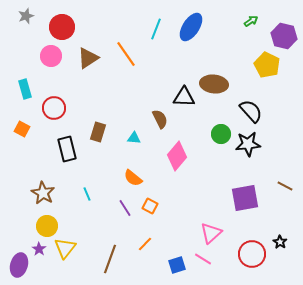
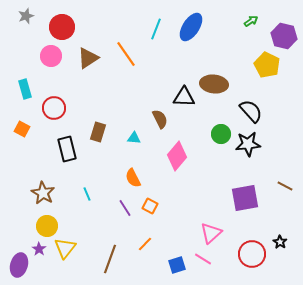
orange semicircle at (133, 178): rotated 24 degrees clockwise
